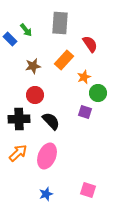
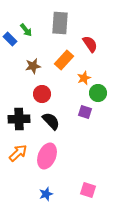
orange star: moved 1 px down
red circle: moved 7 px right, 1 px up
